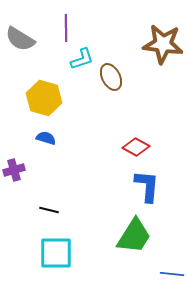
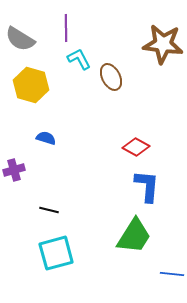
cyan L-shape: moved 3 px left; rotated 100 degrees counterclockwise
yellow hexagon: moved 13 px left, 13 px up
cyan square: rotated 15 degrees counterclockwise
